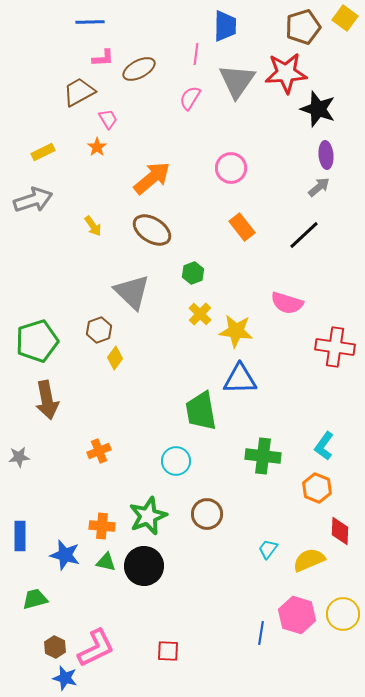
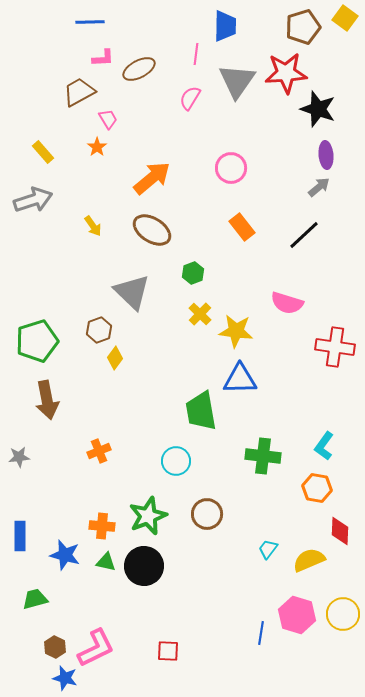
yellow rectangle at (43, 152): rotated 75 degrees clockwise
orange hexagon at (317, 488): rotated 12 degrees counterclockwise
